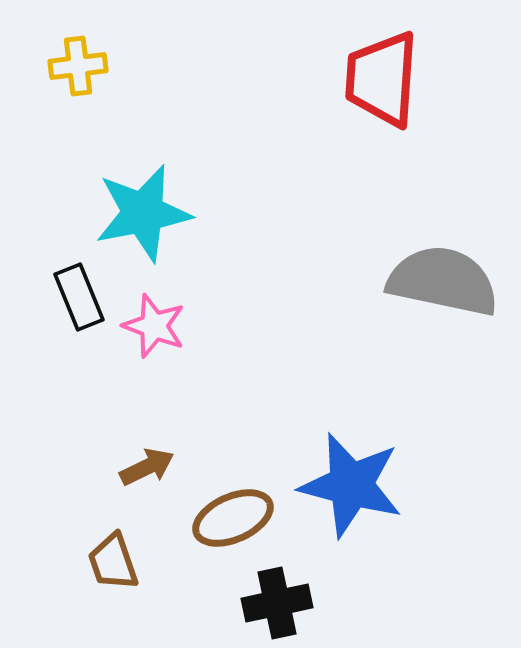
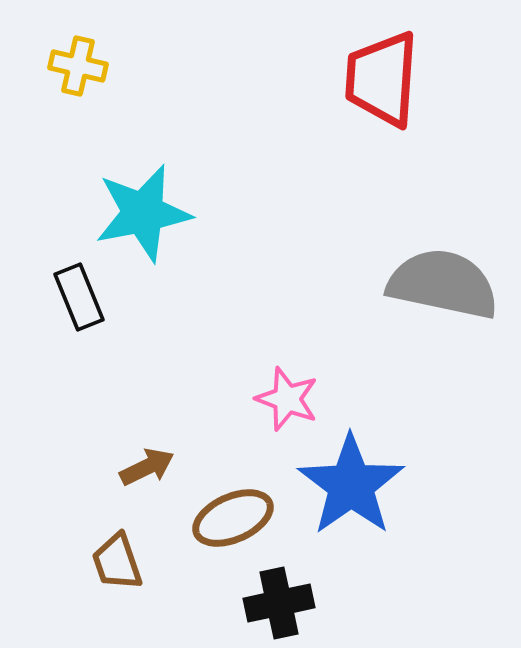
yellow cross: rotated 20 degrees clockwise
gray semicircle: moved 3 px down
pink star: moved 133 px right, 73 px down
blue star: rotated 22 degrees clockwise
brown trapezoid: moved 4 px right
black cross: moved 2 px right
